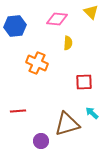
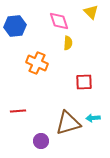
pink diamond: moved 2 px right, 2 px down; rotated 65 degrees clockwise
cyan arrow: moved 1 px right, 5 px down; rotated 48 degrees counterclockwise
brown triangle: moved 1 px right, 1 px up
